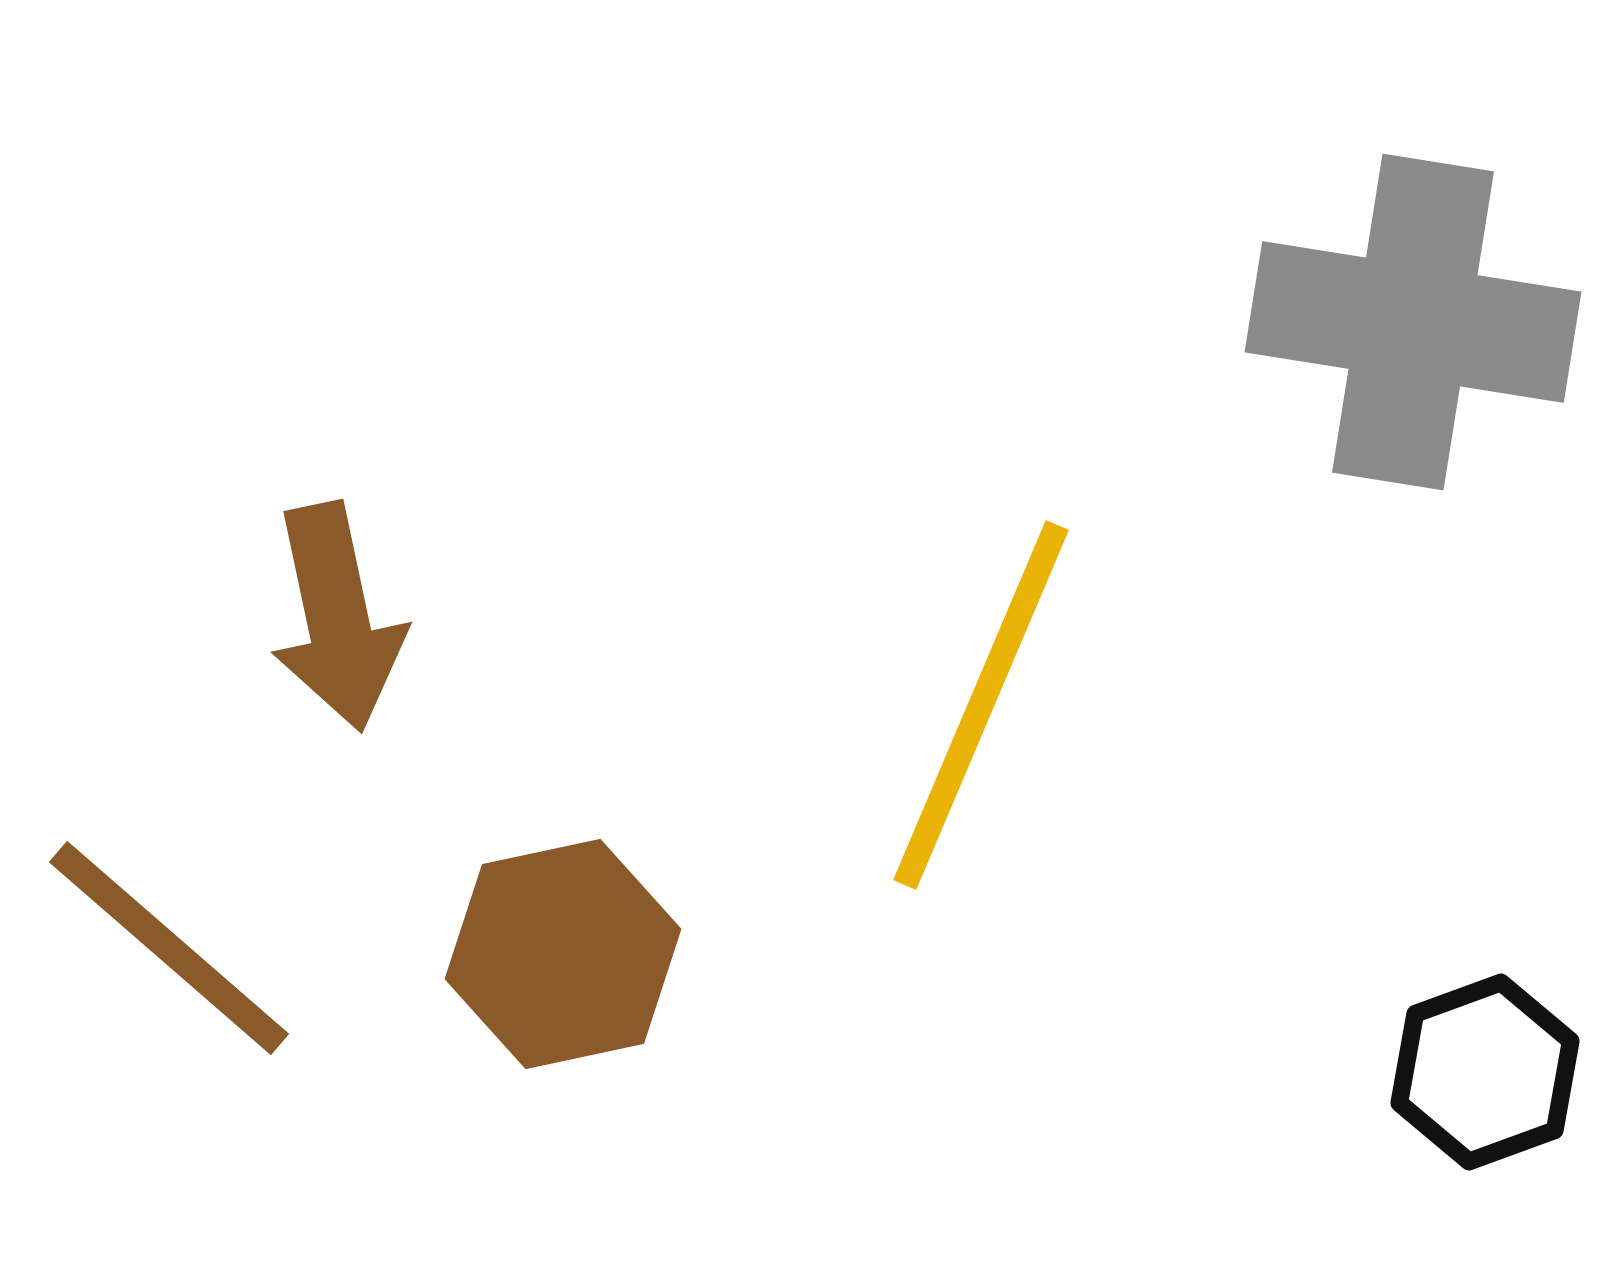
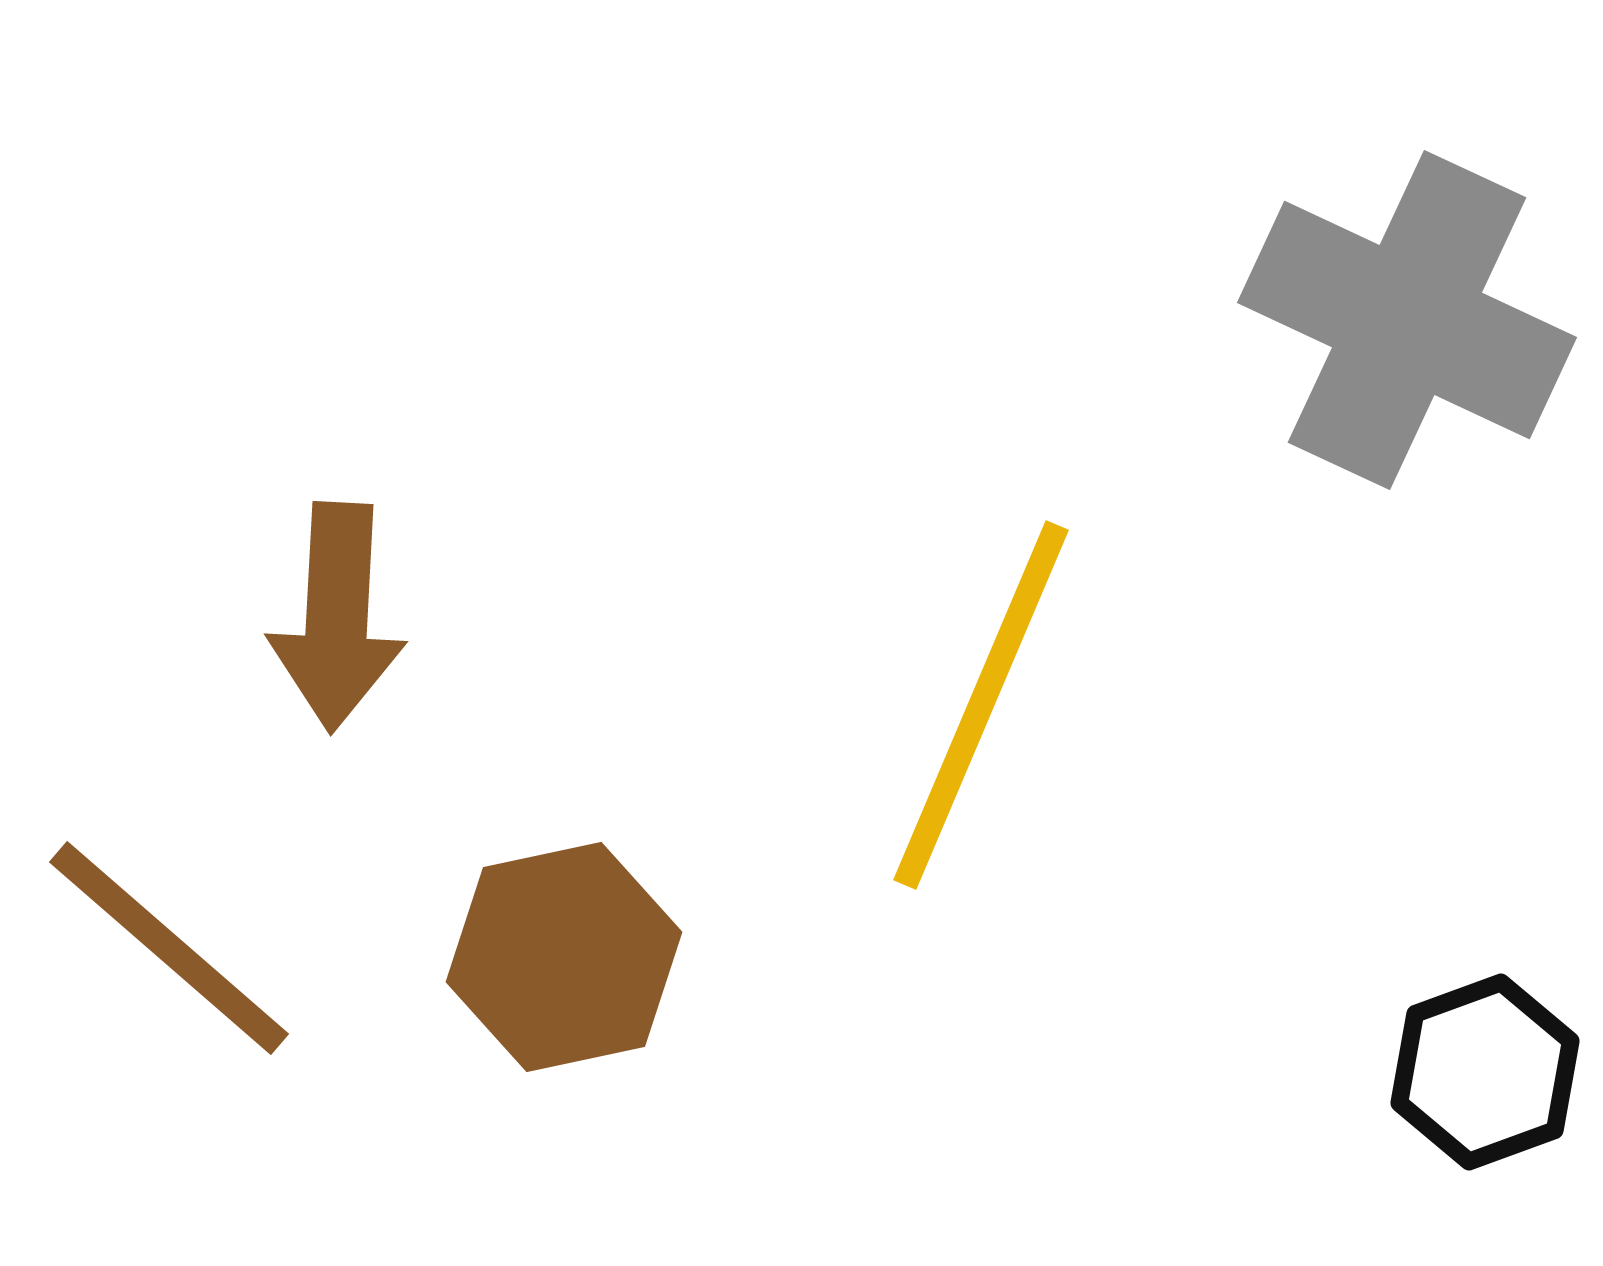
gray cross: moved 6 px left, 2 px up; rotated 16 degrees clockwise
brown arrow: rotated 15 degrees clockwise
brown hexagon: moved 1 px right, 3 px down
